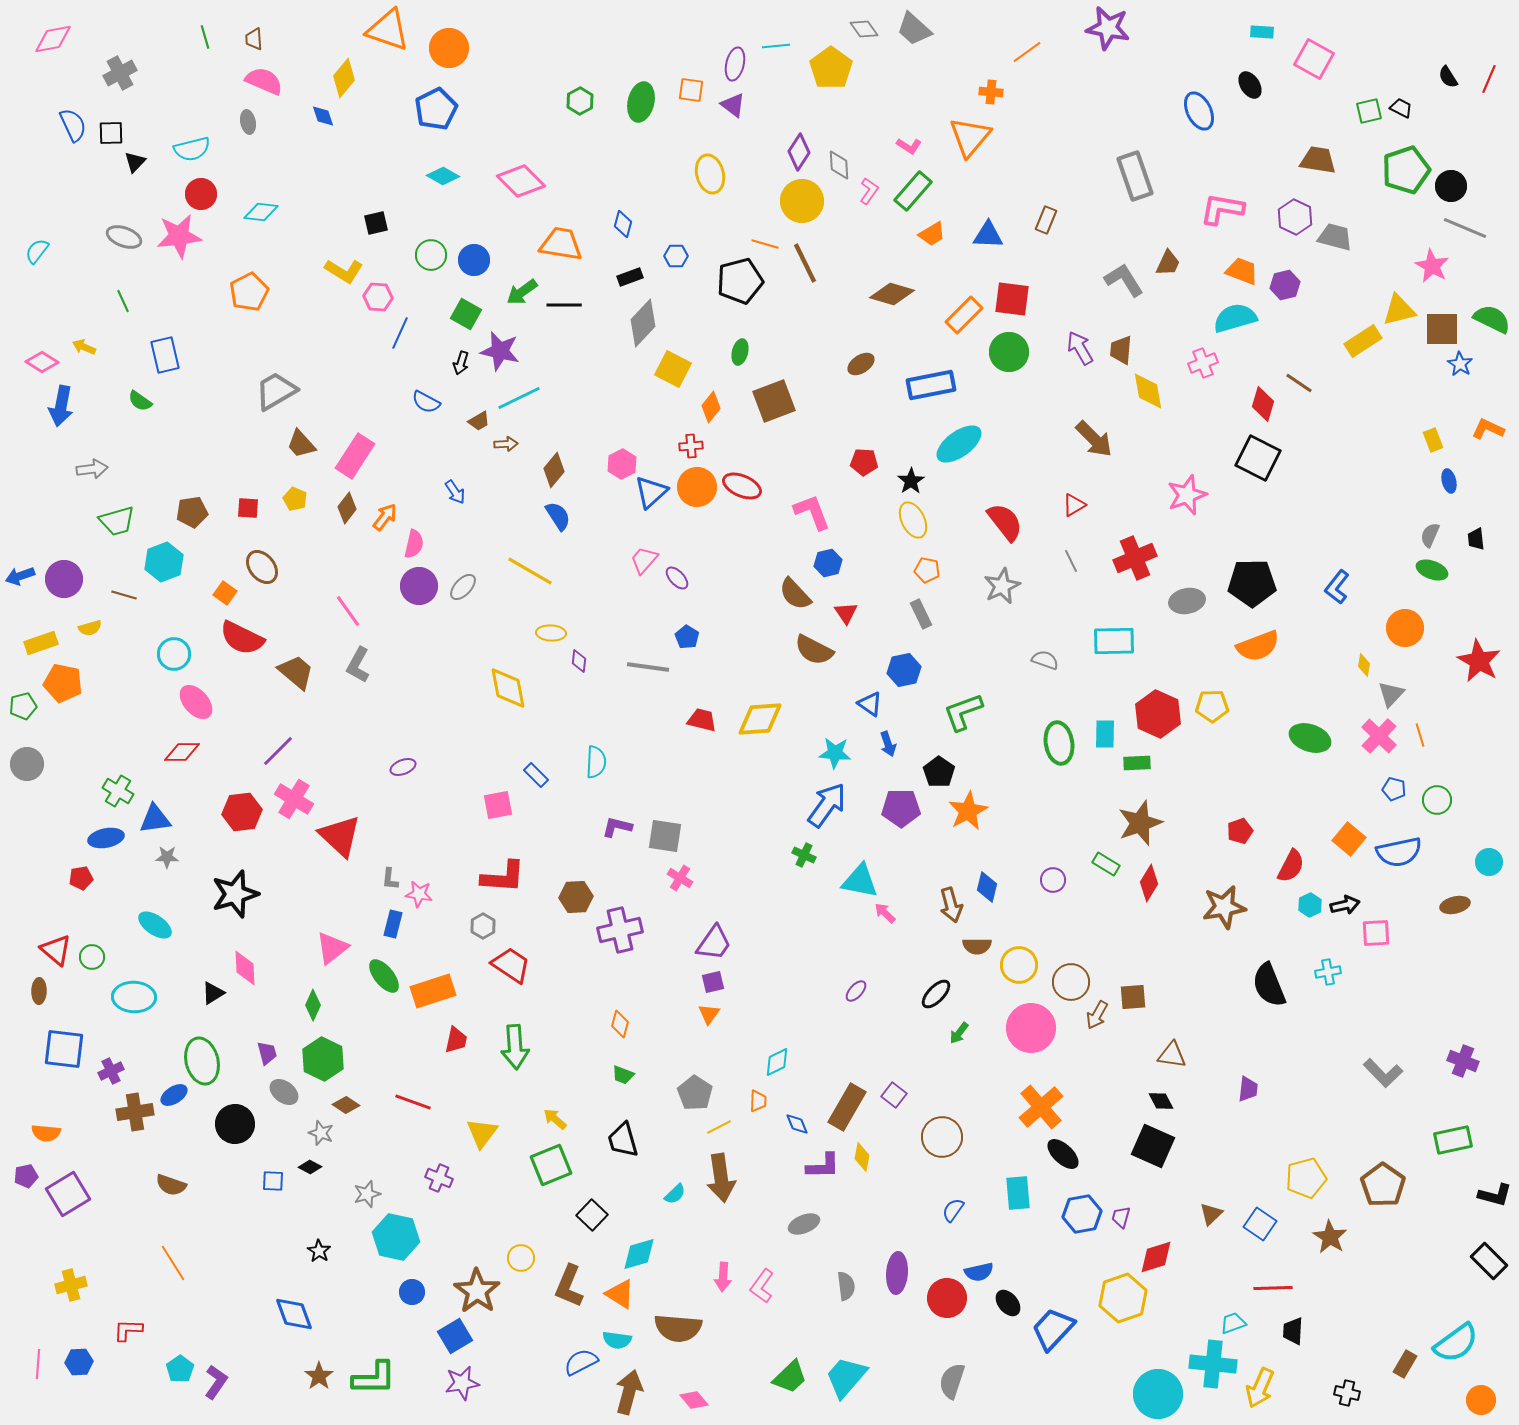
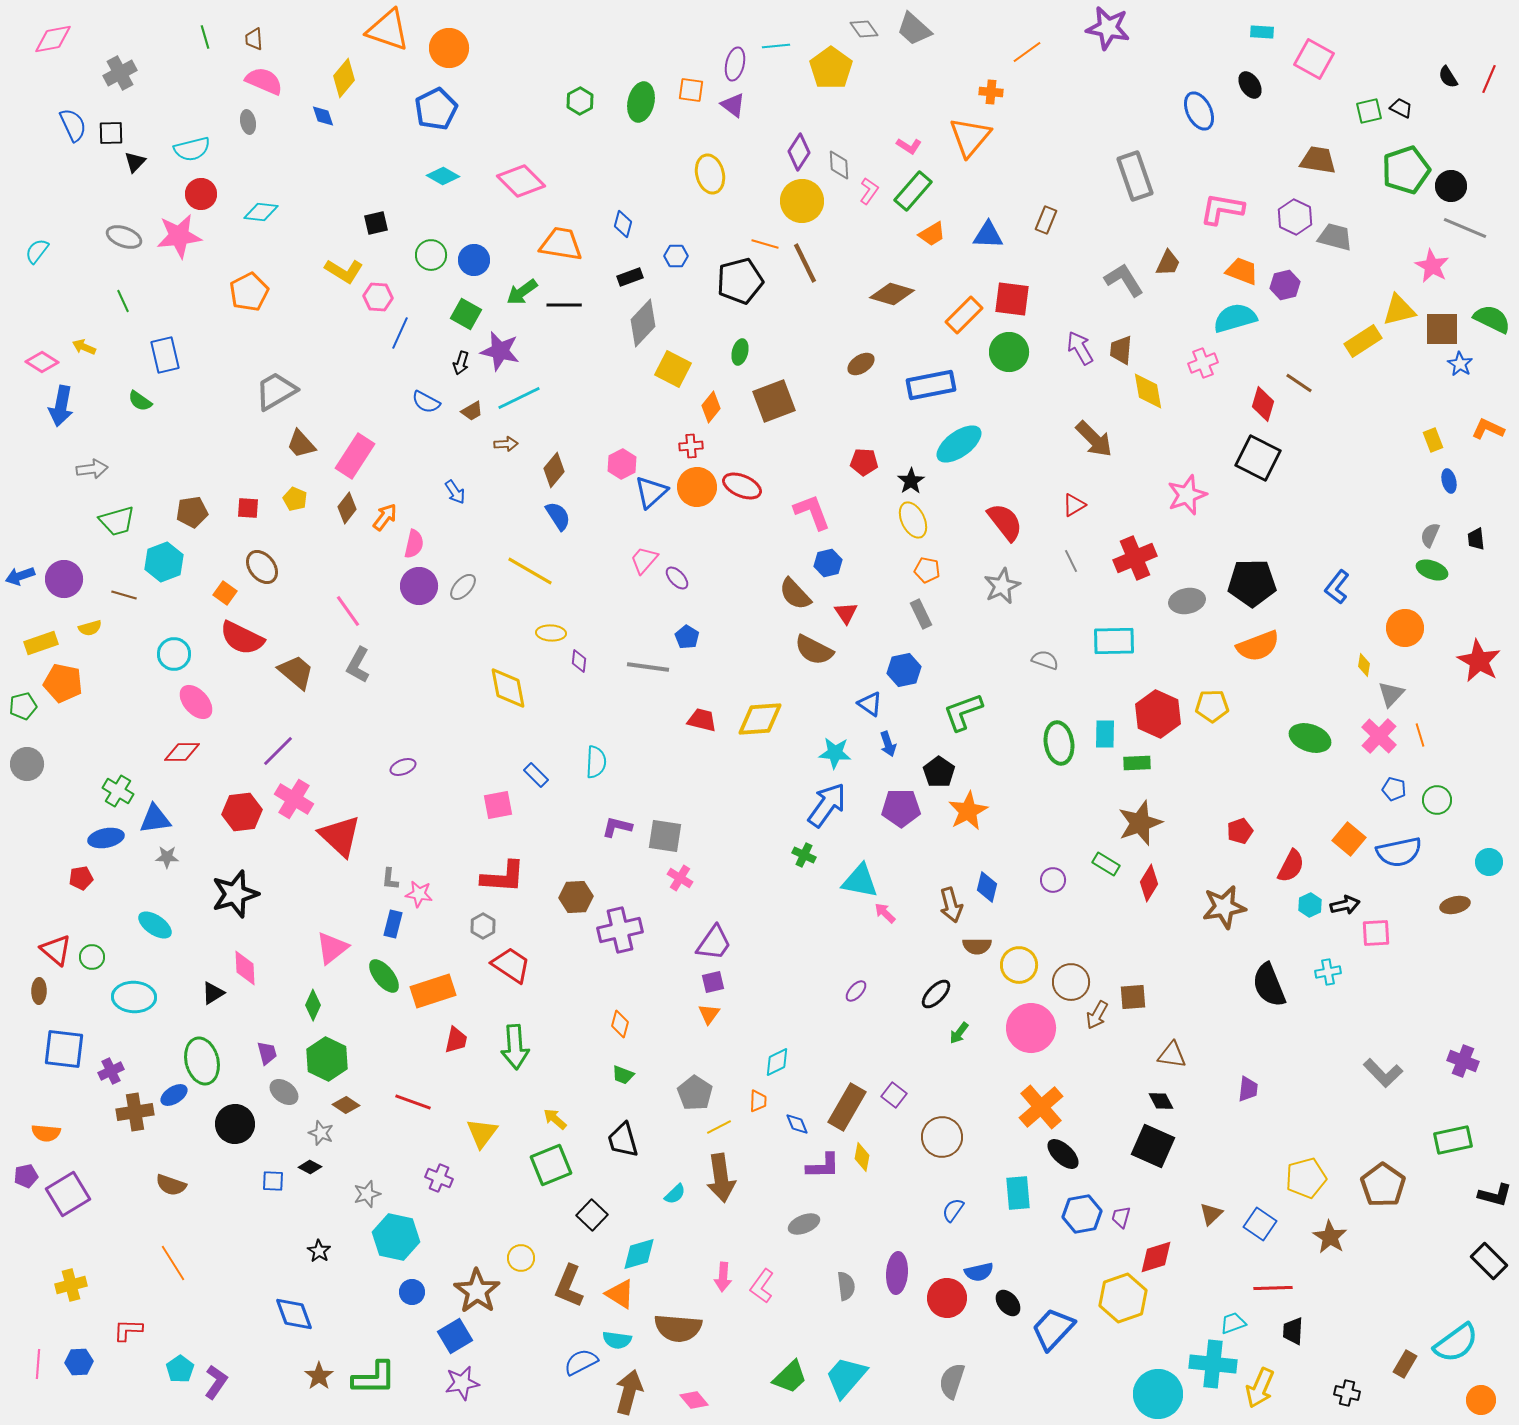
brown trapezoid at (479, 421): moved 7 px left, 10 px up
green hexagon at (323, 1059): moved 4 px right
